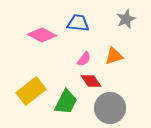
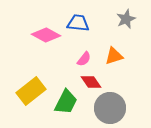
pink diamond: moved 4 px right
red diamond: moved 1 px down
